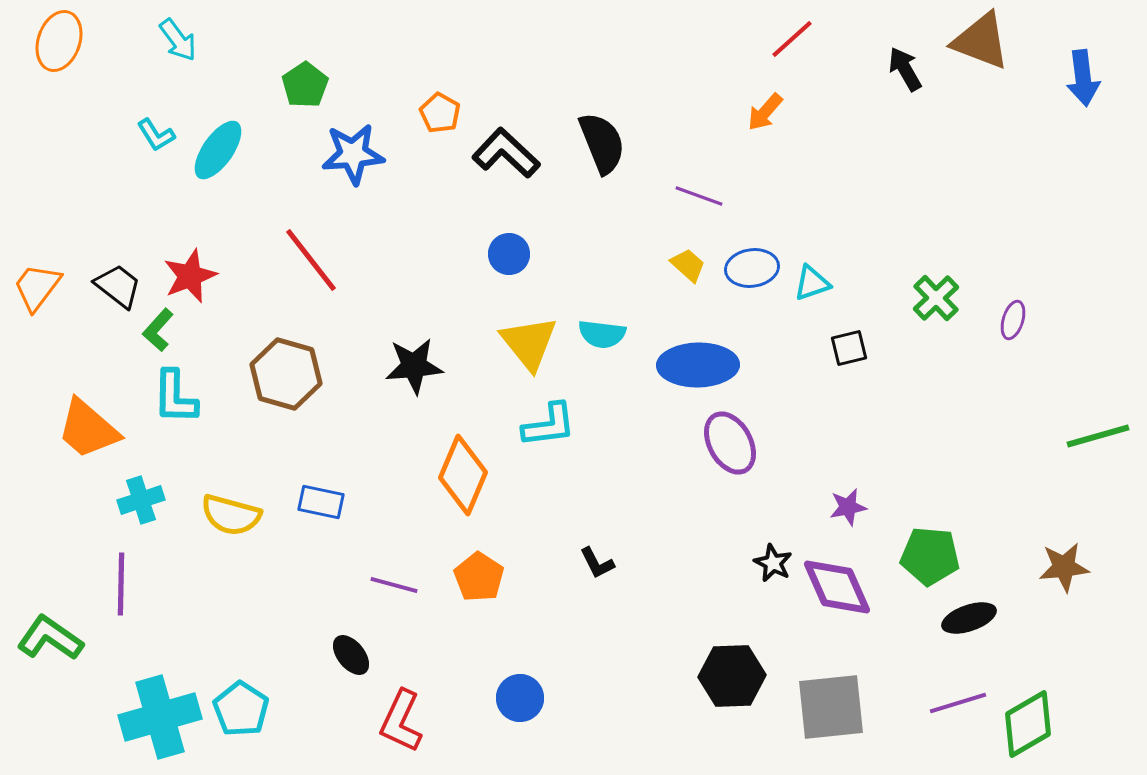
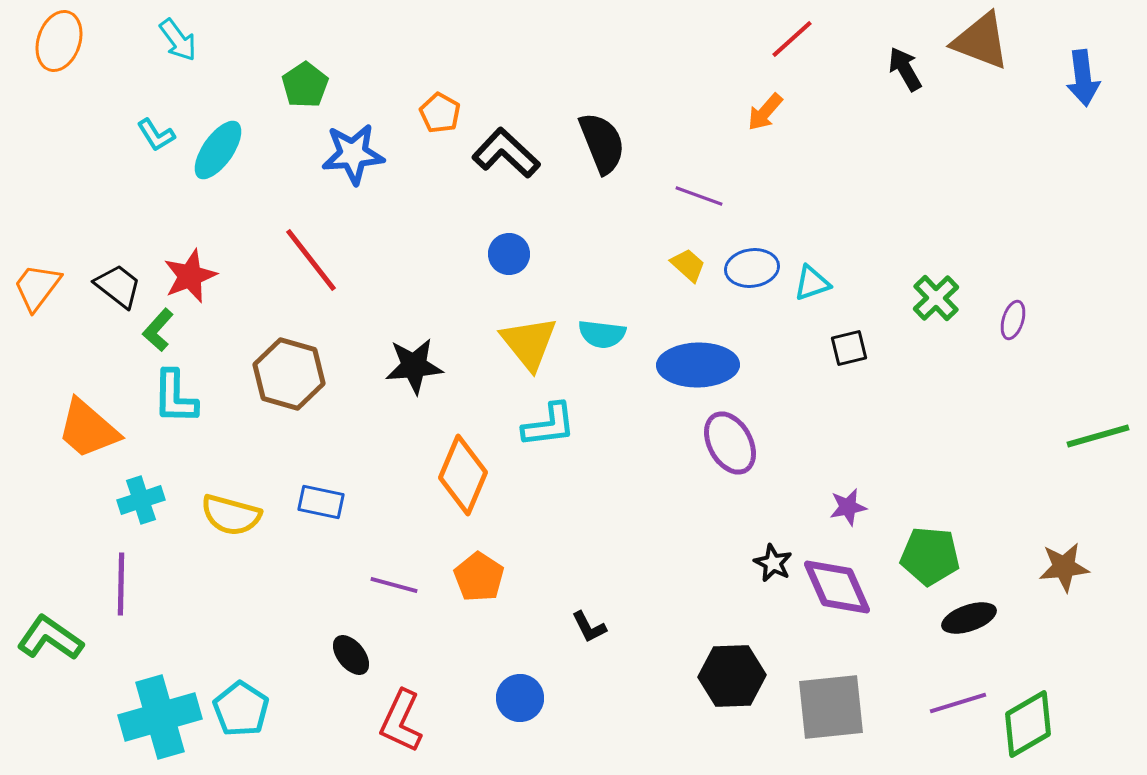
brown hexagon at (286, 374): moved 3 px right
black L-shape at (597, 563): moved 8 px left, 64 px down
